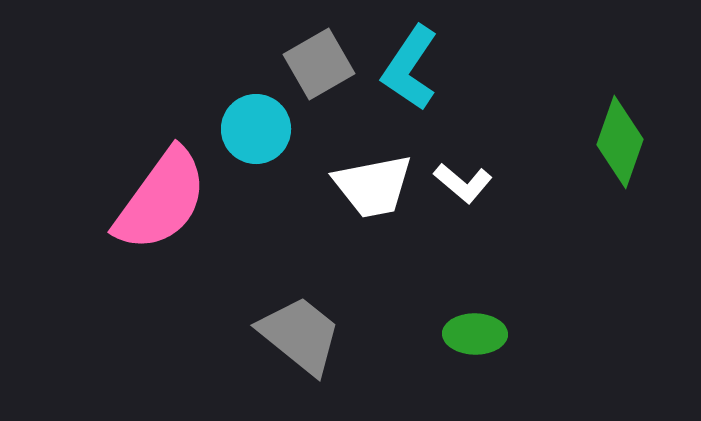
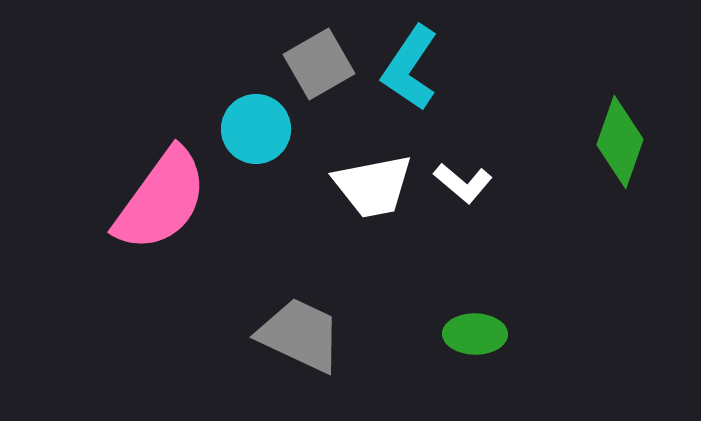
gray trapezoid: rotated 14 degrees counterclockwise
